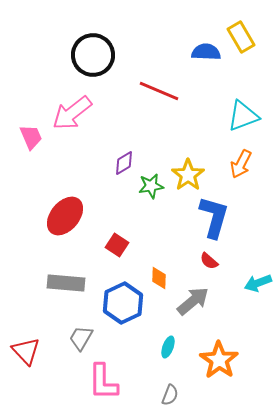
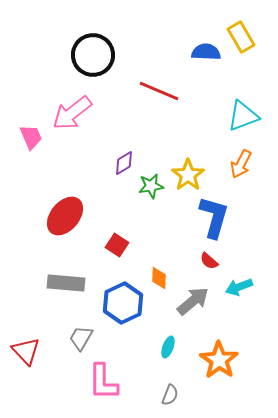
cyan arrow: moved 19 px left, 4 px down
